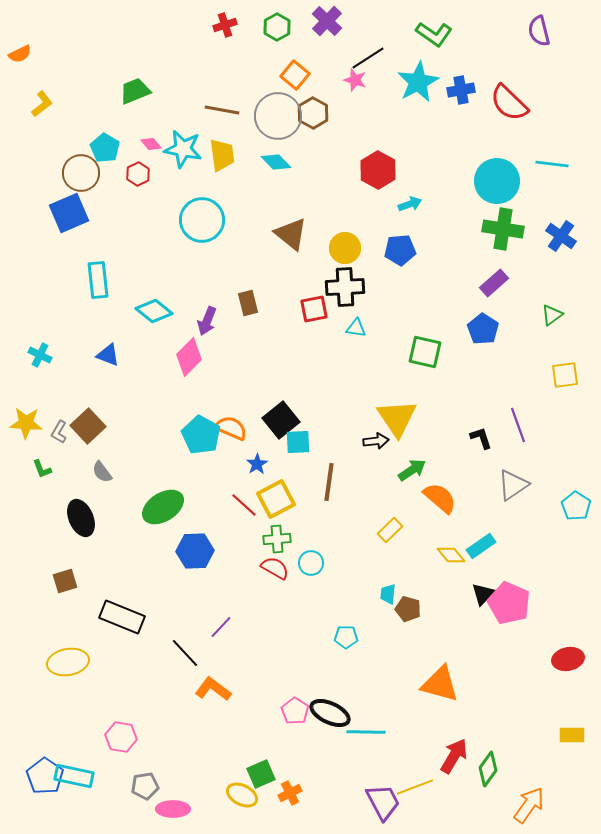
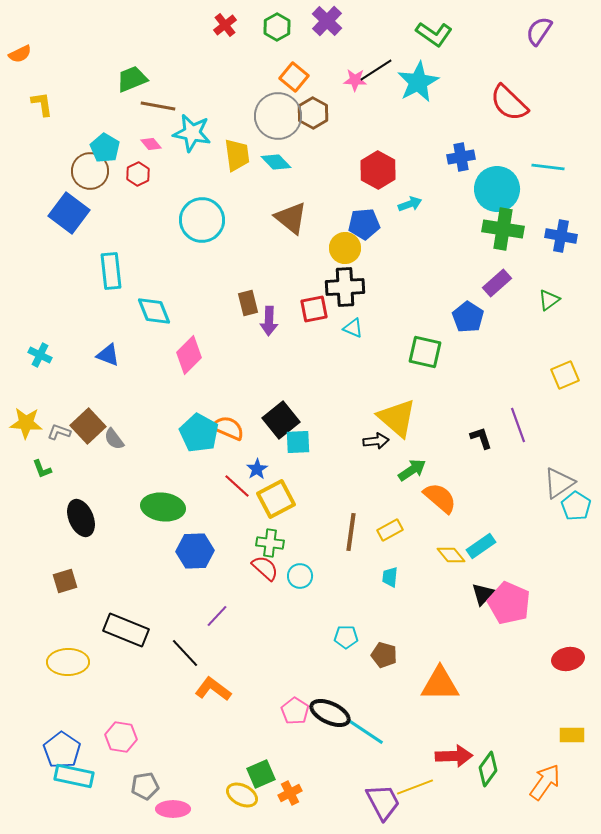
red cross at (225, 25): rotated 20 degrees counterclockwise
purple semicircle at (539, 31): rotated 48 degrees clockwise
black line at (368, 58): moved 8 px right, 12 px down
orange square at (295, 75): moved 1 px left, 2 px down
pink star at (355, 80): rotated 15 degrees counterclockwise
blue cross at (461, 90): moved 67 px down
green trapezoid at (135, 91): moved 3 px left, 12 px up
yellow L-shape at (42, 104): rotated 60 degrees counterclockwise
brown line at (222, 110): moved 64 px left, 4 px up
cyan star at (183, 149): moved 9 px right, 16 px up
yellow trapezoid at (222, 155): moved 15 px right
cyan line at (552, 164): moved 4 px left, 3 px down
brown circle at (81, 173): moved 9 px right, 2 px up
cyan circle at (497, 181): moved 8 px down
blue square at (69, 213): rotated 30 degrees counterclockwise
brown triangle at (291, 234): moved 16 px up
blue cross at (561, 236): rotated 24 degrees counterclockwise
blue pentagon at (400, 250): moved 36 px left, 26 px up
cyan rectangle at (98, 280): moved 13 px right, 9 px up
purple rectangle at (494, 283): moved 3 px right
cyan diamond at (154, 311): rotated 30 degrees clockwise
green triangle at (552, 315): moved 3 px left, 15 px up
purple arrow at (207, 321): moved 62 px right; rotated 20 degrees counterclockwise
cyan triangle at (356, 328): moved 3 px left; rotated 15 degrees clockwise
blue pentagon at (483, 329): moved 15 px left, 12 px up
pink diamond at (189, 357): moved 2 px up
yellow square at (565, 375): rotated 16 degrees counterclockwise
yellow triangle at (397, 418): rotated 15 degrees counterclockwise
orange semicircle at (231, 428): moved 3 px left
gray L-shape at (59, 432): rotated 80 degrees clockwise
cyan pentagon at (201, 435): moved 2 px left, 2 px up
blue star at (257, 464): moved 5 px down
gray semicircle at (102, 472): moved 12 px right, 33 px up
brown line at (329, 482): moved 22 px right, 50 px down
gray triangle at (513, 485): moved 46 px right, 2 px up
red line at (244, 505): moved 7 px left, 19 px up
green ellipse at (163, 507): rotated 39 degrees clockwise
yellow rectangle at (390, 530): rotated 15 degrees clockwise
green cross at (277, 539): moved 7 px left, 4 px down; rotated 12 degrees clockwise
cyan circle at (311, 563): moved 11 px left, 13 px down
red semicircle at (275, 568): moved 10 px left; rotated 12 degrees clockwise
cyan trapezoid at (388, 594): moved 2 px right, 17 px up
brown pentagon at (408, 609): moved 24 px left, 46 px down
black rectangle at (122, 617): moved 4 px right, 13 px down
purple line at (221, 627): moved 4 px left, 11 px up
yellow ellipse at (68, 662): rotated 9 degrees clockwise
orange triangle at (440, 684): rotated 15 degrees counterclockwise
cyan line at (366, 732): rotated 33 degrees clockwise
red arrow at (454, 756): rotated 57 degrees clockwise
blue pentagon at (45, 776): moved 17 px right, 26 px up
orange arrow at (529, 805): moved 16 px right, 23 px up
